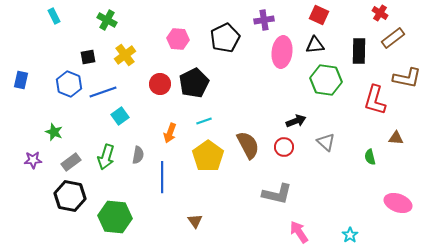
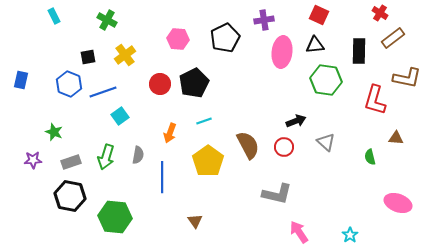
yellow pentagon at (208, 156): moved 5 px down
gray rectangle at (71, 162): rotated 18 degrees clockwise
